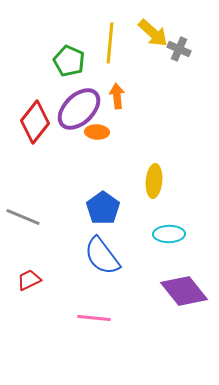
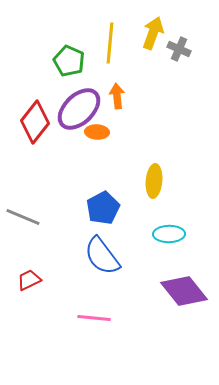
yellow arrow: rotated 112 degrees counterclockwise
blue pentagon: rotated 8 degrees clockwise
